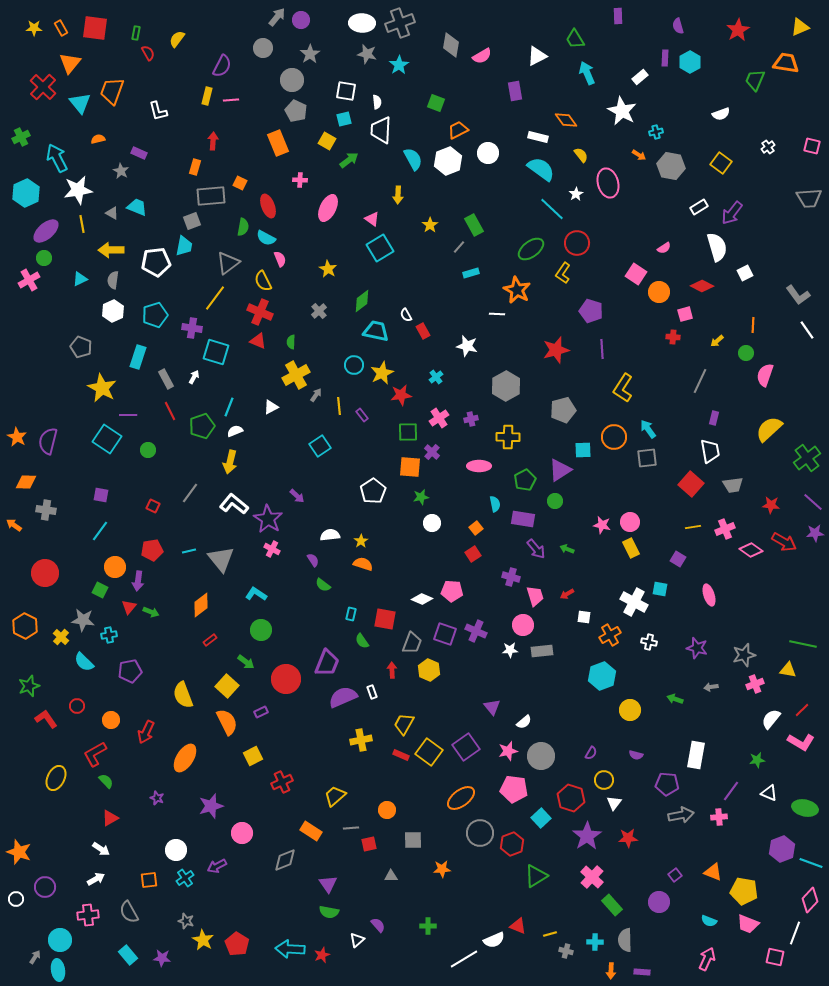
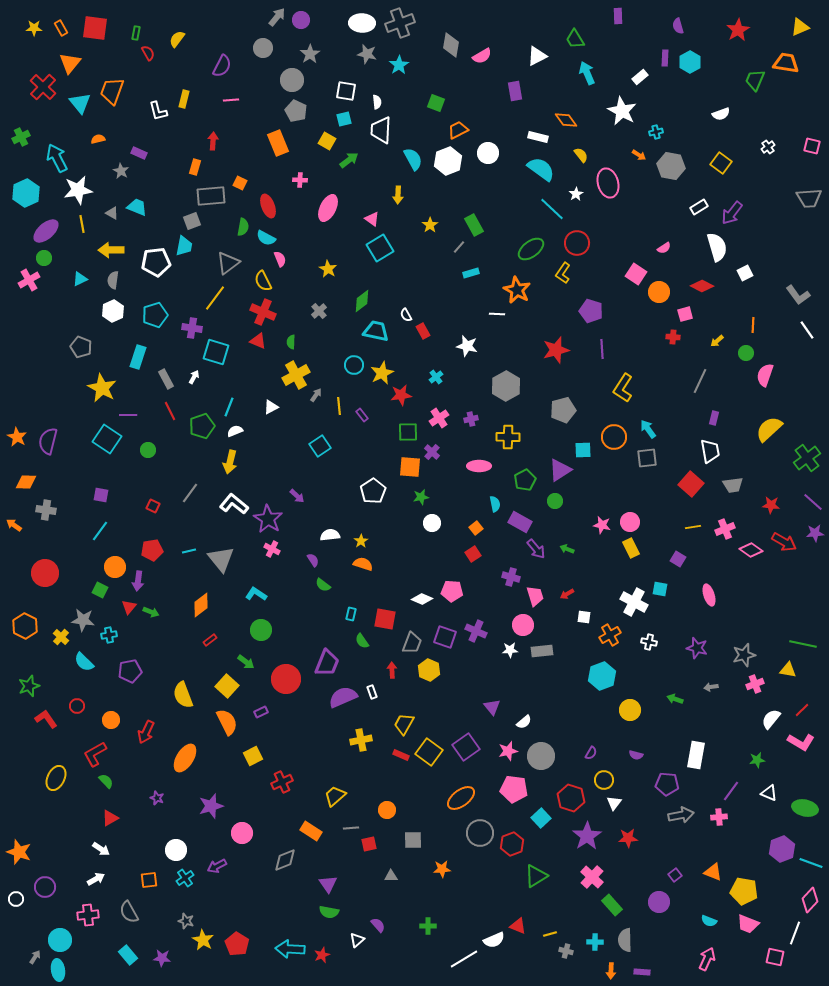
yellow rectangle at (207, 96): moved 23 px left, 3 px down
red cross at (260, 312): moved 3 px right
purple rectangle at (523, 519): moved 3 px left, 3 px down; rotated 20 degrees clockwise
purple square at (445, 634): moved 3 px down
